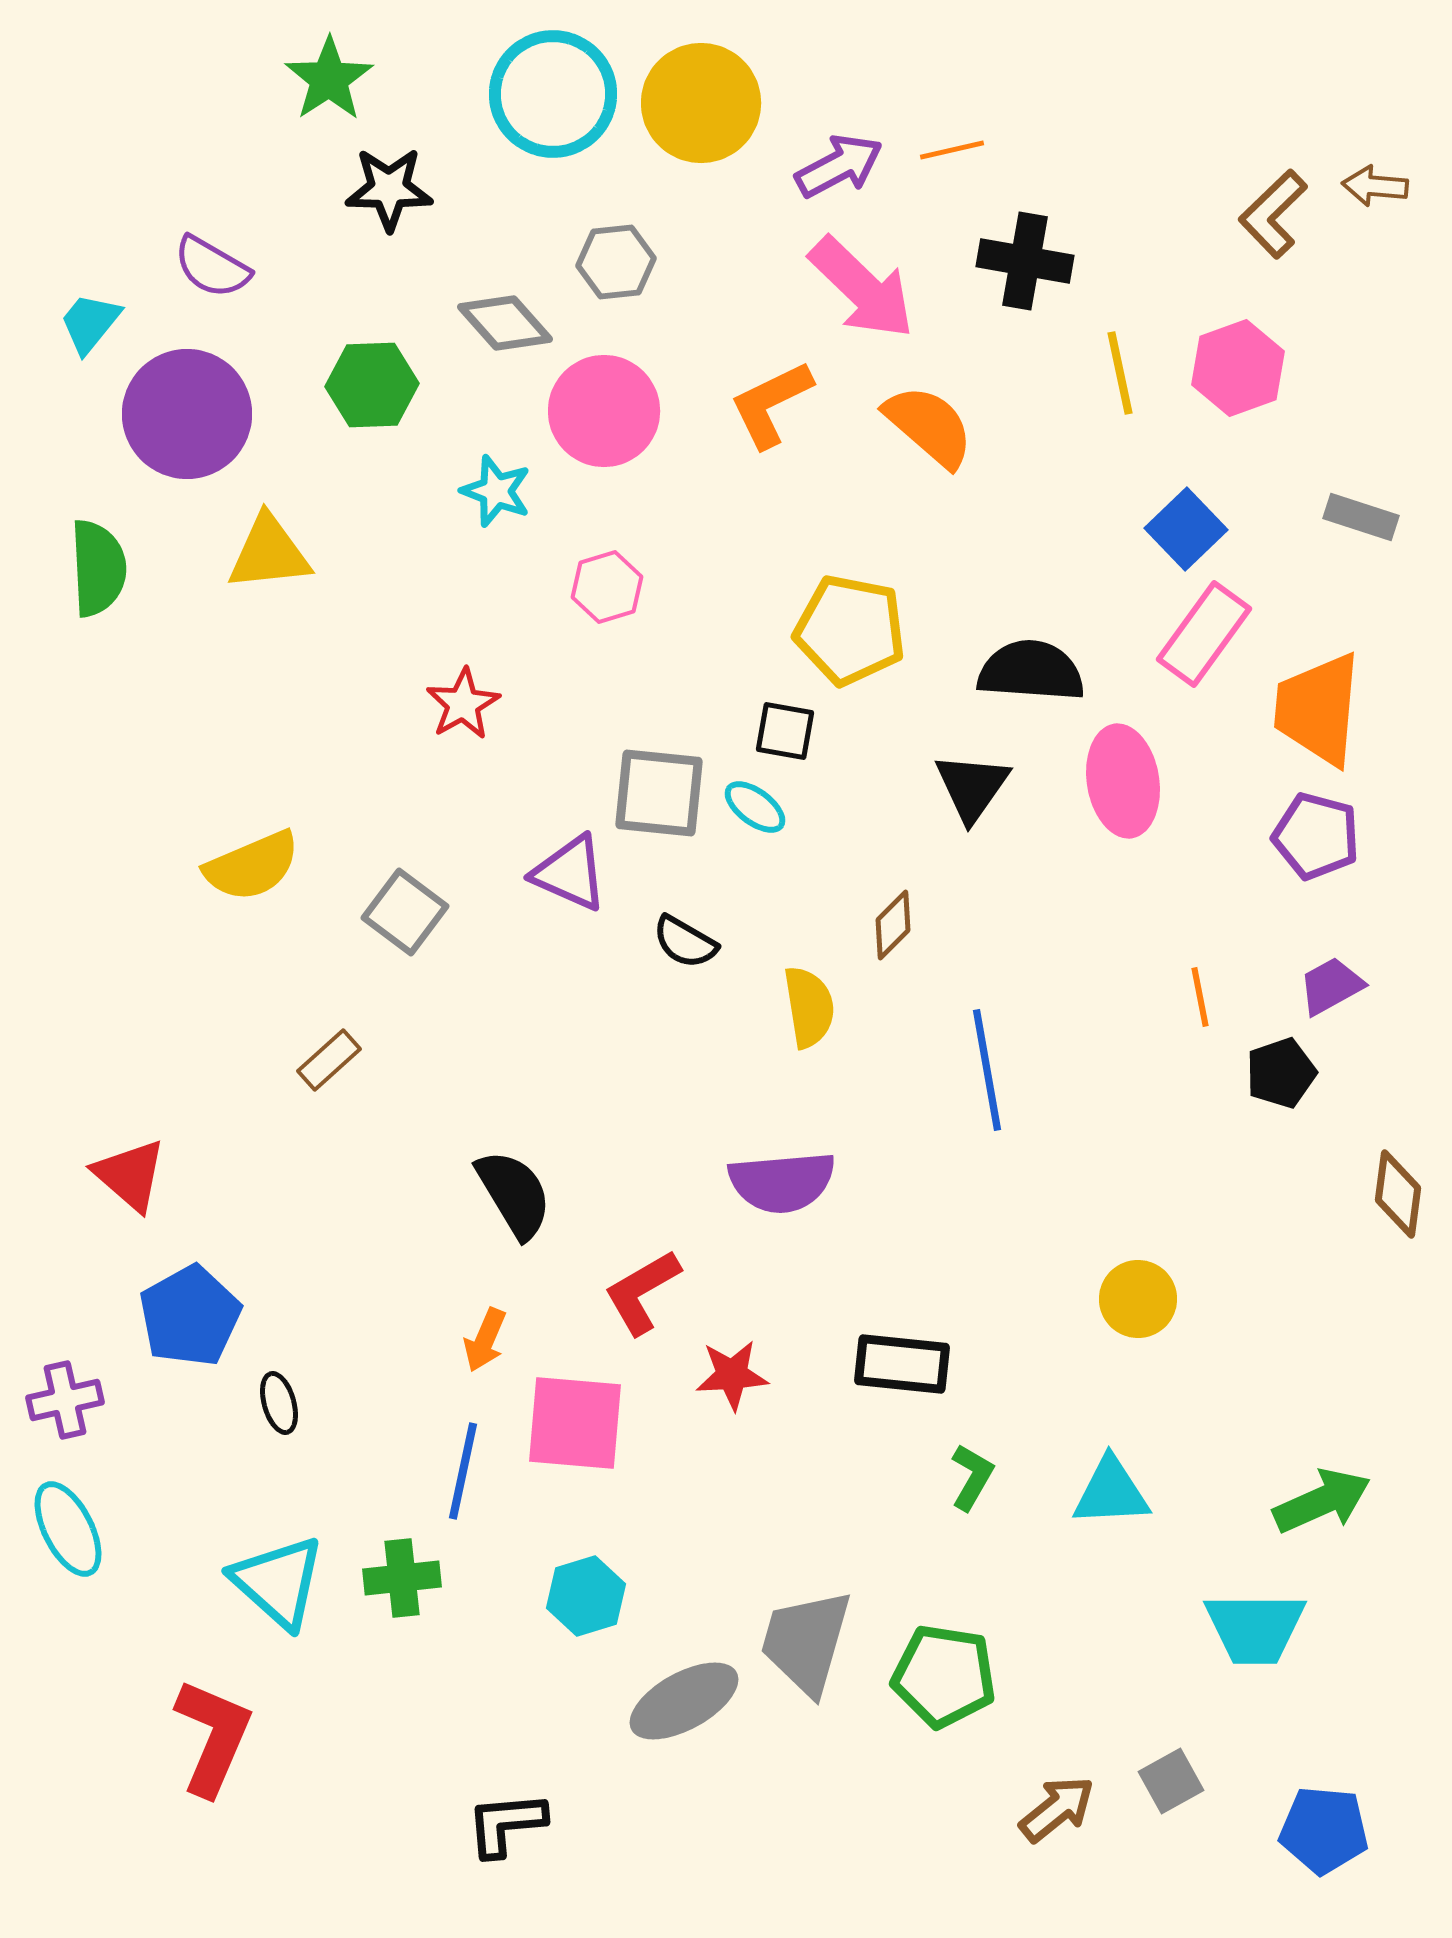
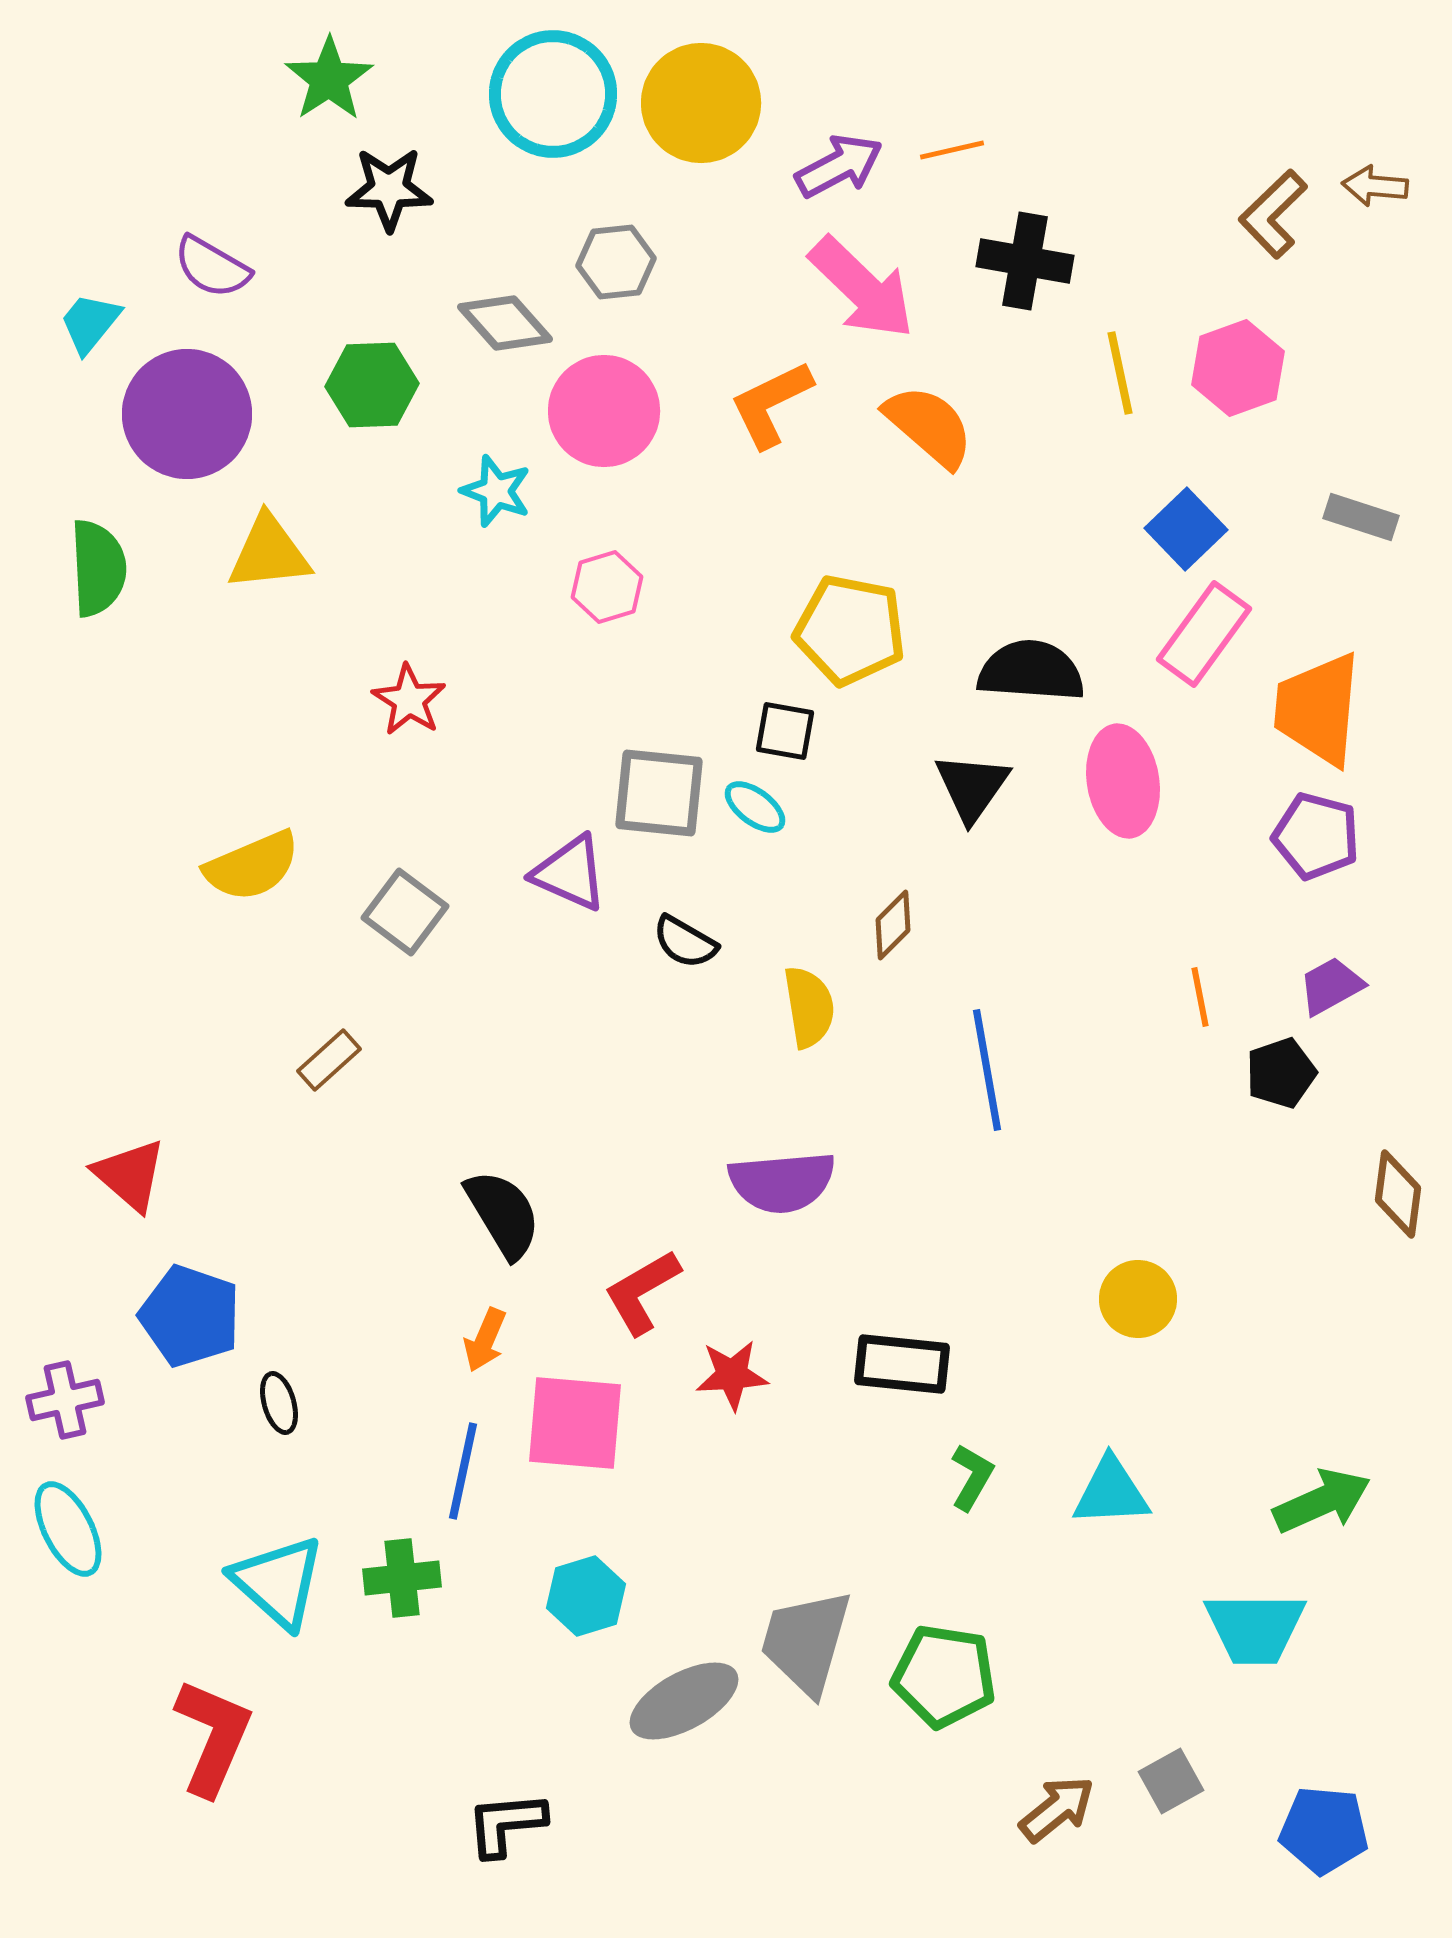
red star at (463, 704): moved 54 px left, 4 px up; rotated 10 degrees counterclockwise
black semicircle at (514, 1194): moved 11 px left, 20 px down
blue pentagon at (190, 1316): rotated 24 degrees counterclockwise
